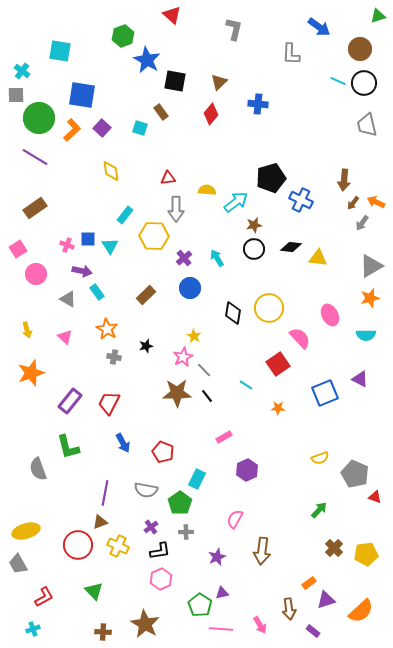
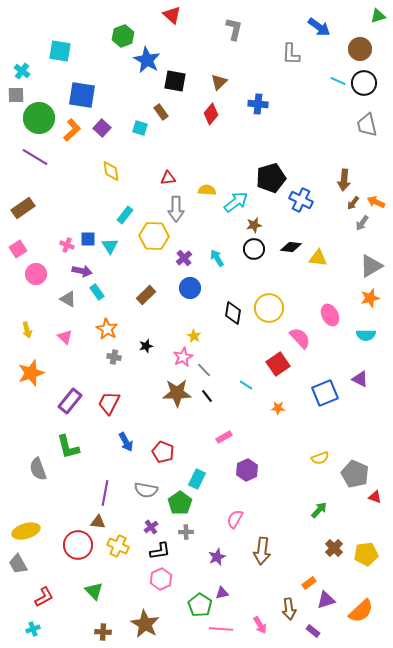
brown rectangle at (35, 208): moved 12 px left
blue arrow at (123, 443): moved 3 px right, 1 px up
brown triangle at (100, 522): moved 2 px left; rotated 28 degrees clockwise
